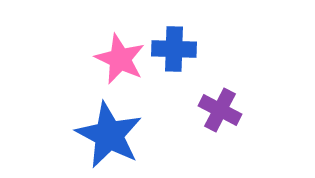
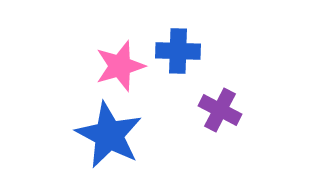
blue cross: moved 4 px right, 2 px down
pink star: moved 7 px down; rotated 30 degrees clockwise
